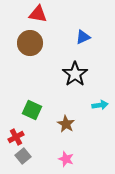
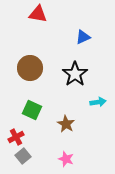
brown circle: moved 25 px down
cyan arrow: moved 2 px left, 3 px up
